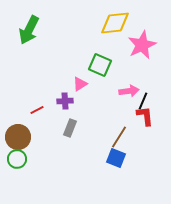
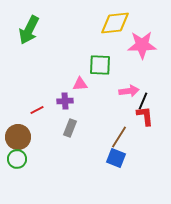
pink star: rotated 24 degrees clockwise
green square: rotated 20 degrees counterclockwise
pink triangle: rotated 28 degrees clockwise
